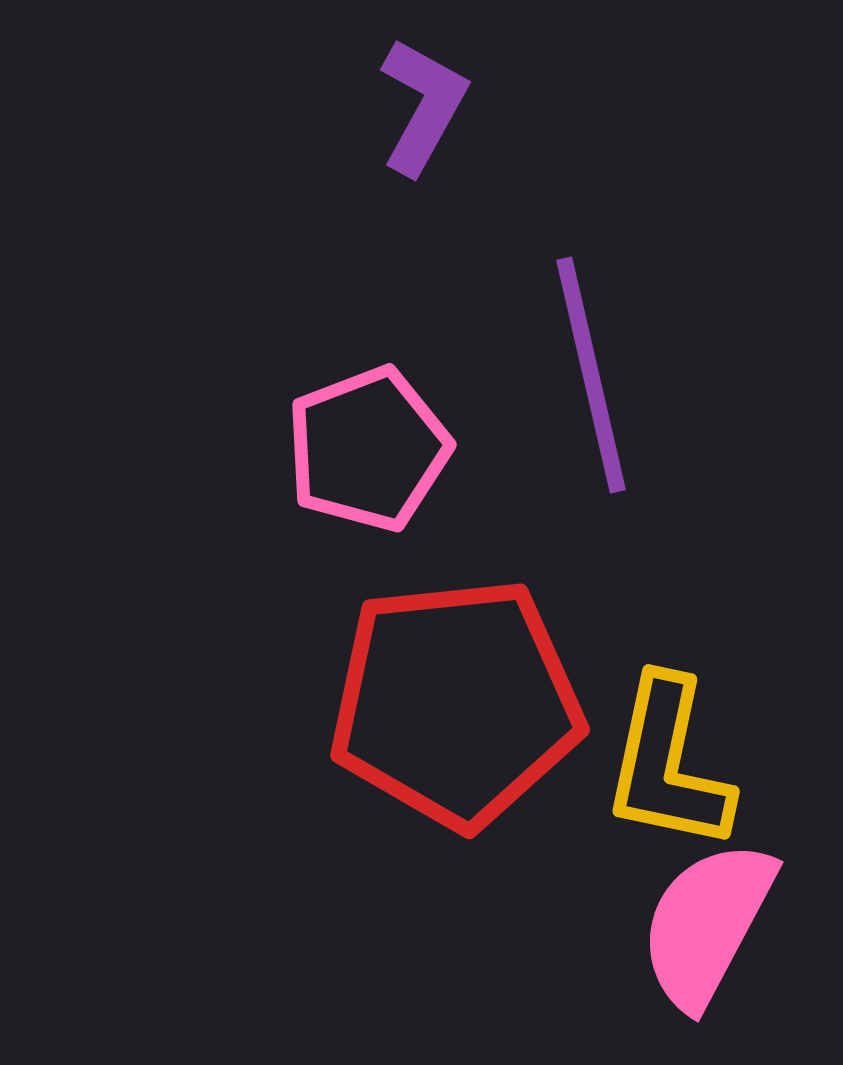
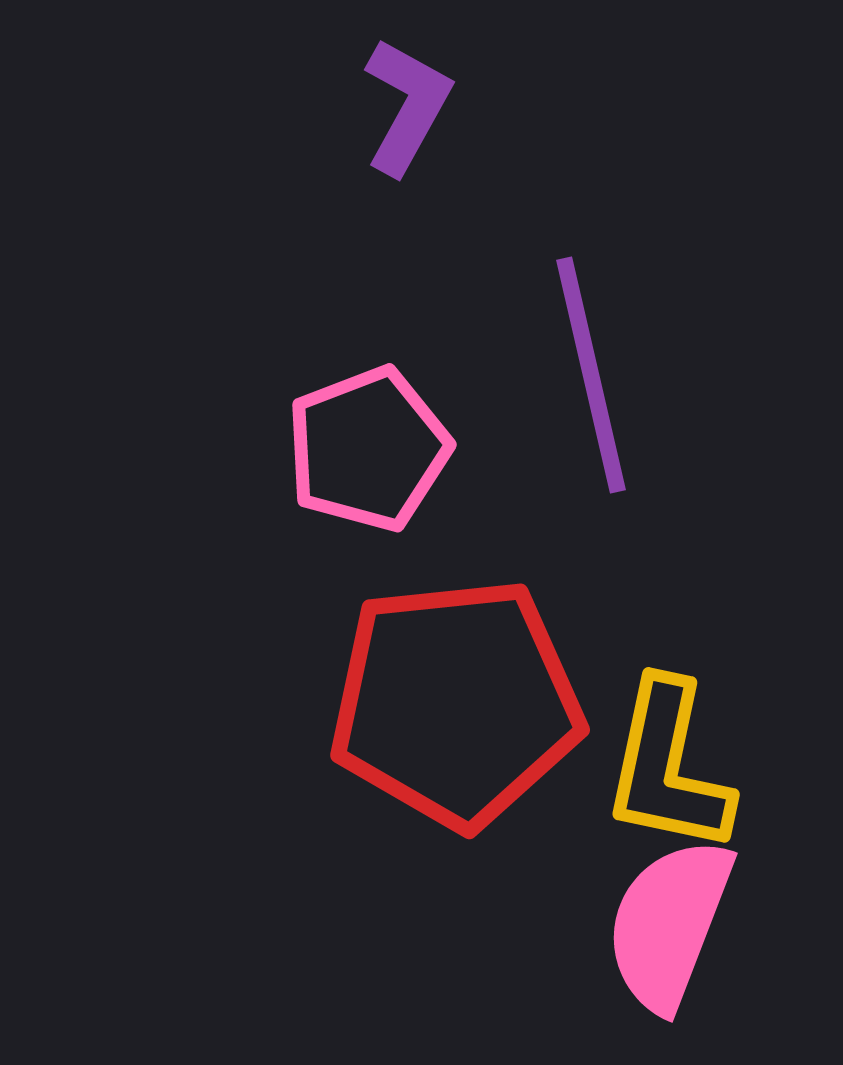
purple L-shape: moved 16 px left
yellow L-shape: moved 3 px down
pink semicircle: moved 38 px left; rotated 7 degrees counterclockwise
